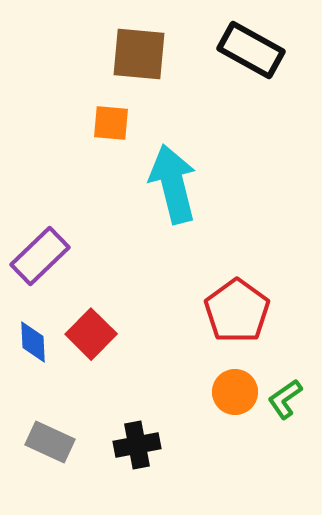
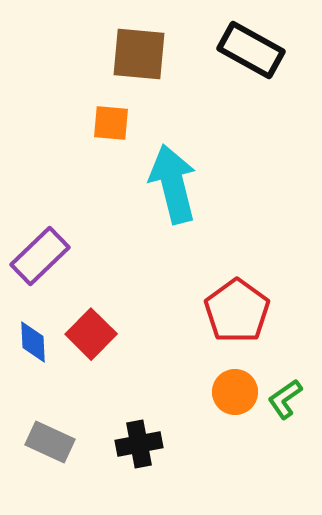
black cross: moved 2 px right, 1 px up
